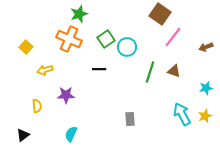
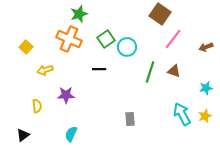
pink line: moved 2 px down
